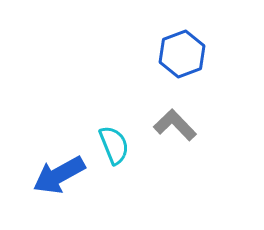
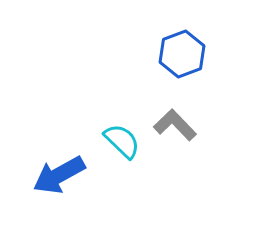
cyan semicircle: moved 8 px right, 4 px up; rotated 24 degrees counterclockwise
